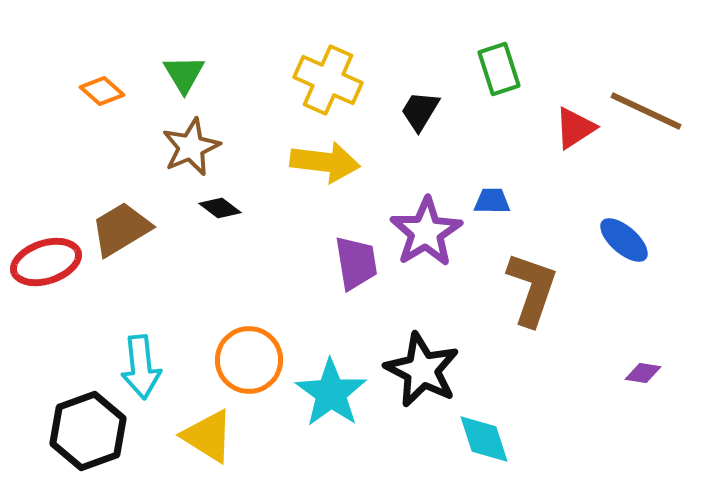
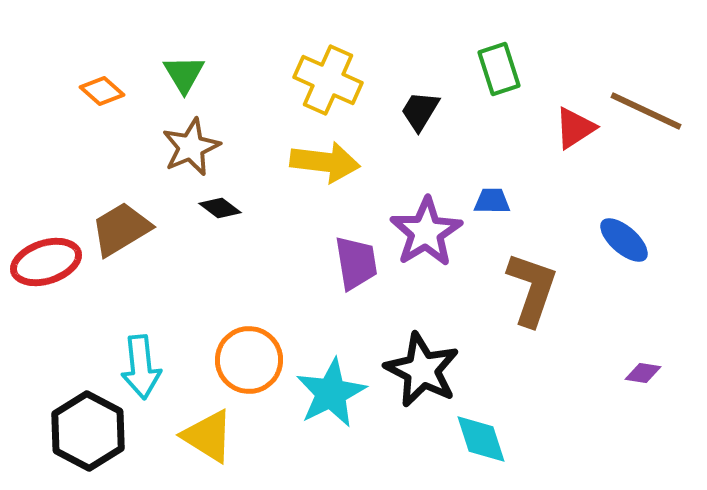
cyan star: rotated 10 degrees clockwise
black hexagon: rotated 12 degrees counterclockwise
cyan diamond: moved 3 px left
